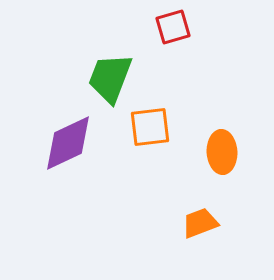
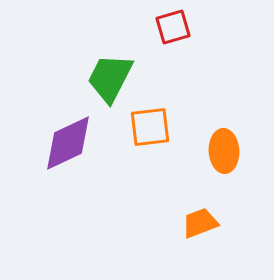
green trapezoid: rotated 6 degrees clockwise
orange ellipse: moved 2 px right, 1 px up
